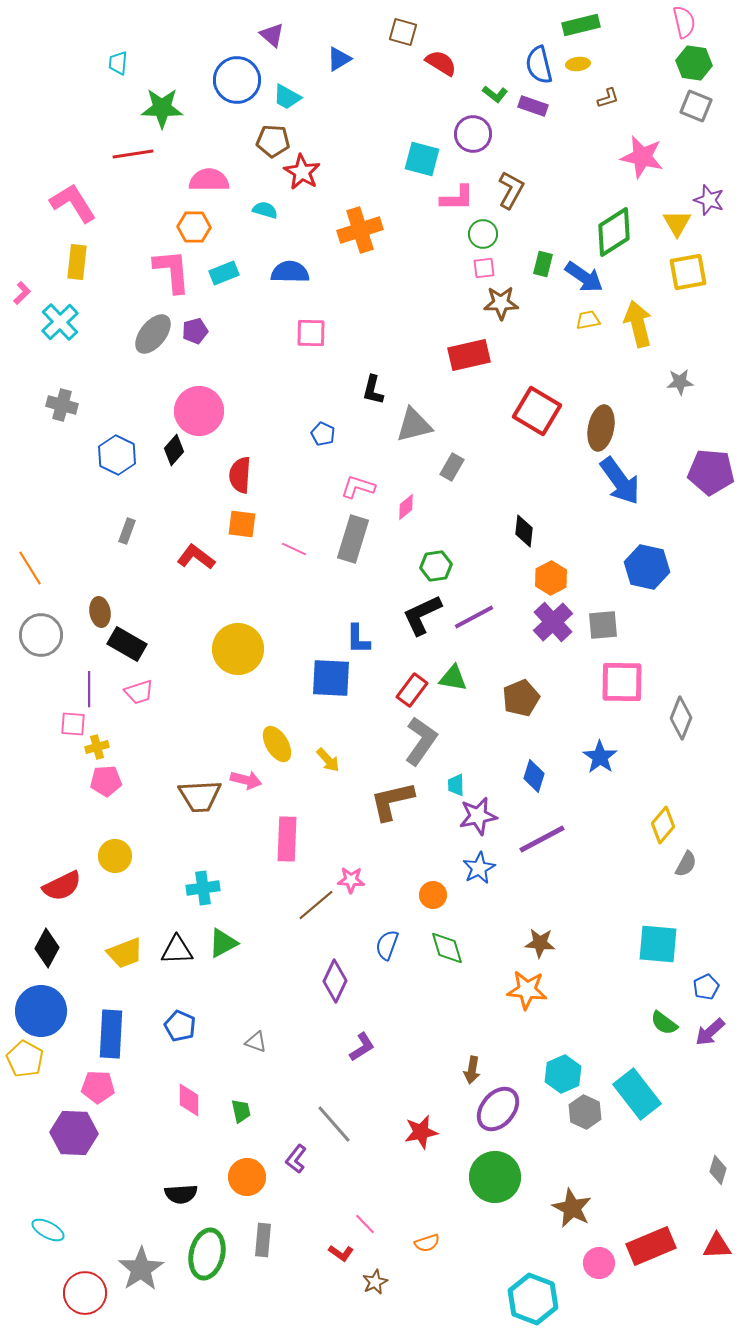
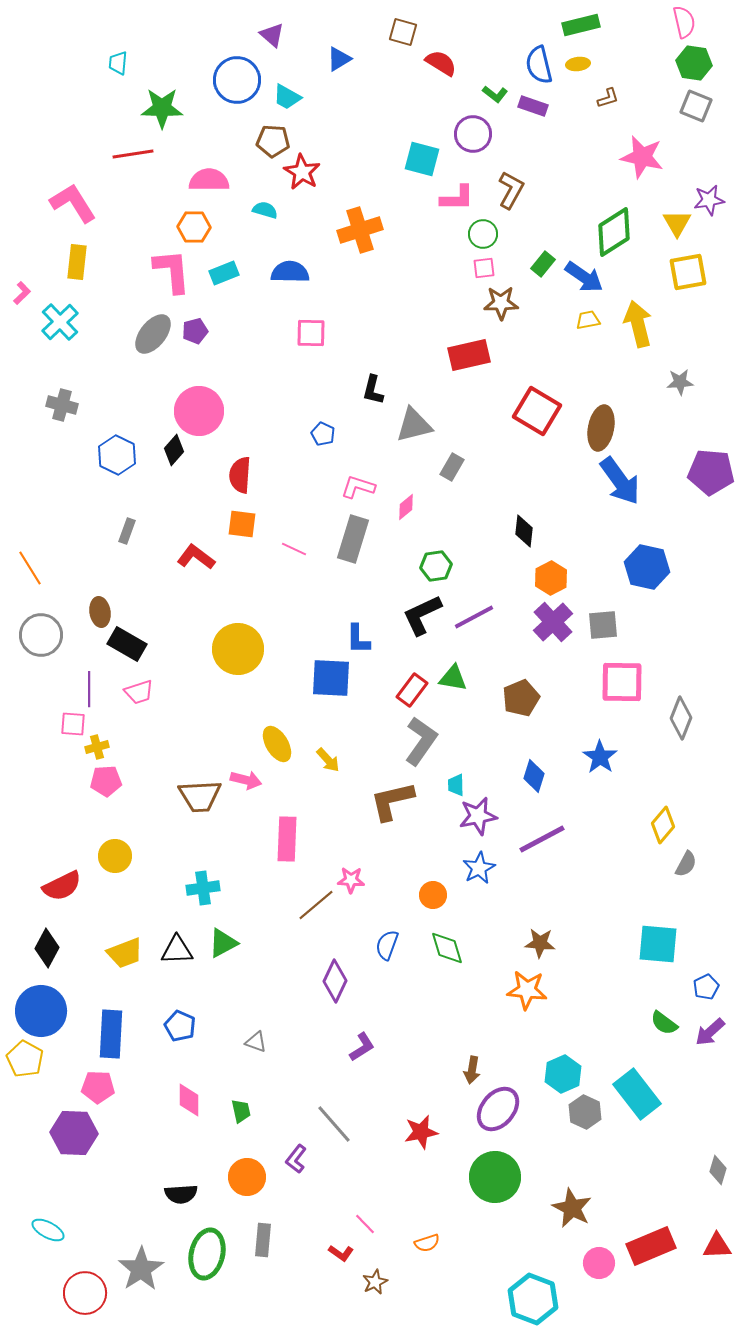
purple star at (709, 200): rotated 28 degrees counterclockwise
green rectangle at (543, 264): rotated 25 degrees clockwise
